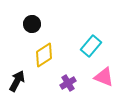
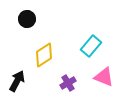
black circle: moved 5 px left, 5 px up
